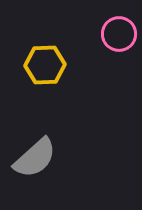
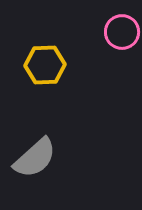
pink circle: moved 3 px right, 2 px up
